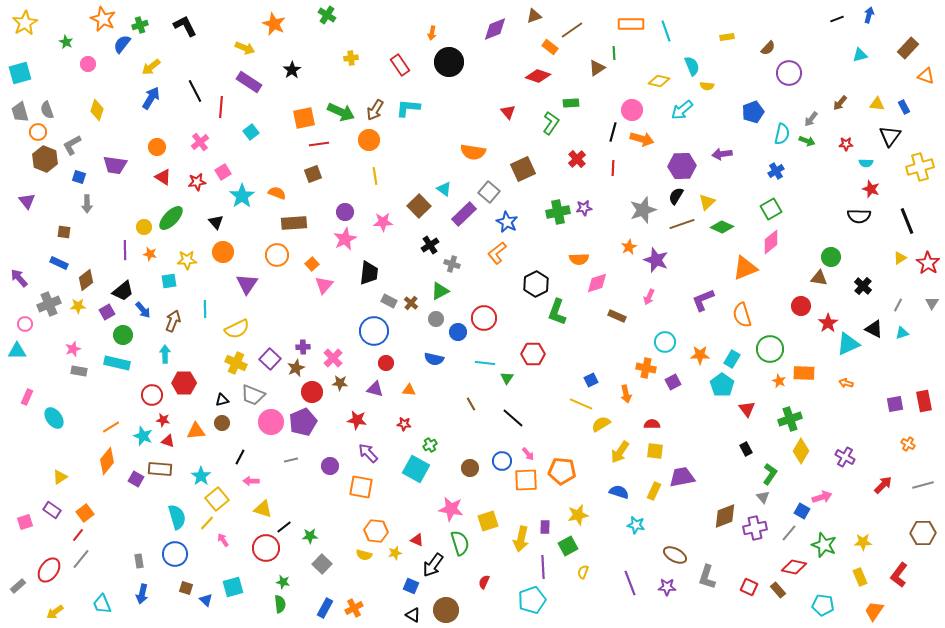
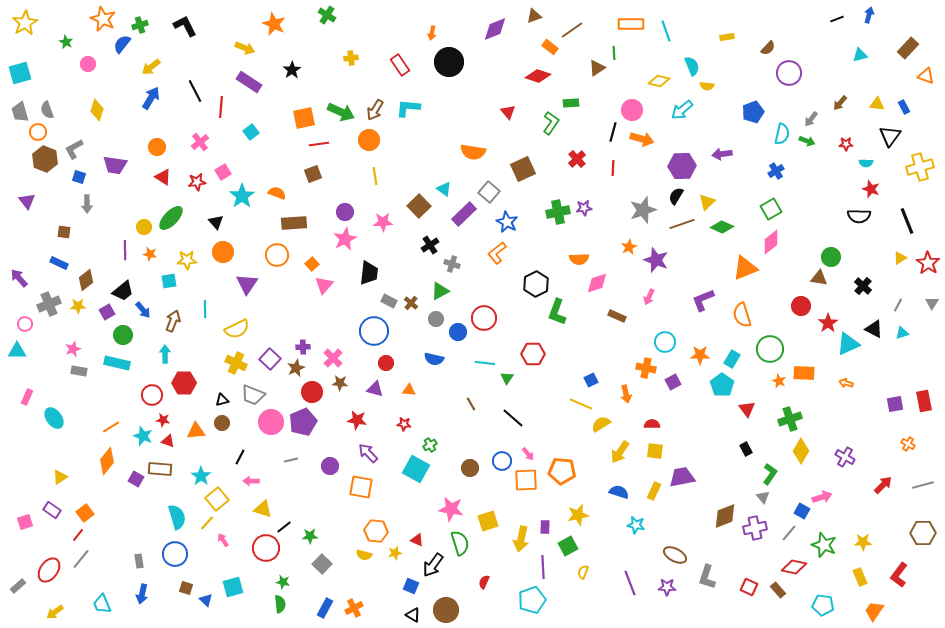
gray L-shape at (72, 145): moved 2 px right, 4 px down
